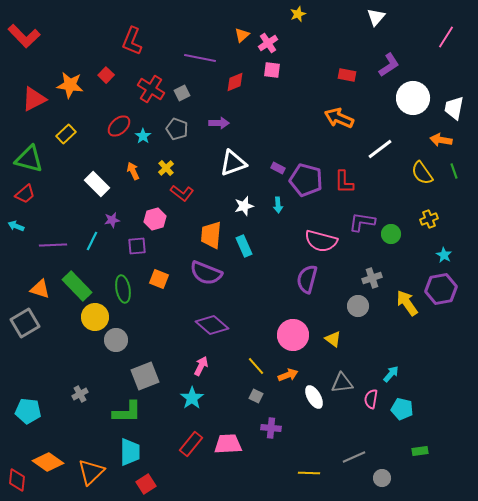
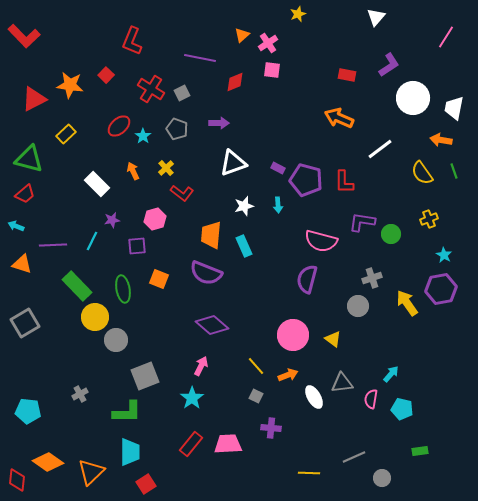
orange triangle at (40, 289): moved 18 px left, 25 px up
